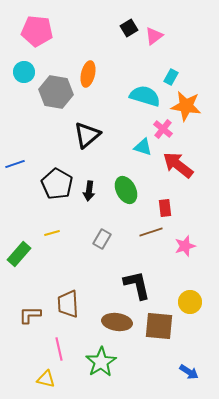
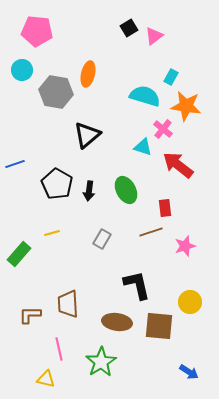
cyan circle: moved 2 px left, 2 px up
